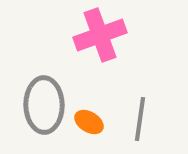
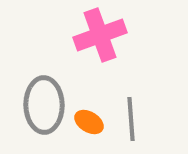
gray line: moved 9 px left; rotated 12 degrees counterclockwise
